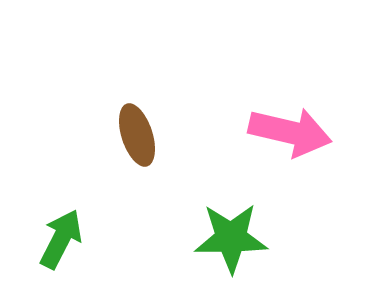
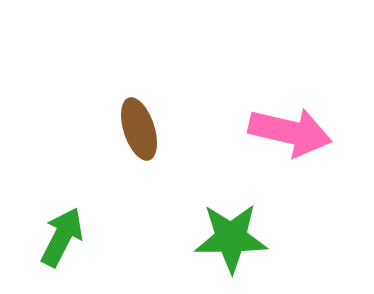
brown ellipse: moved 2 px right, 6 px up
green arrow: moved 1 px right, 2 px up
